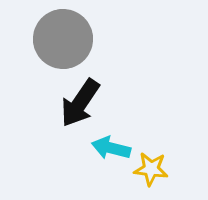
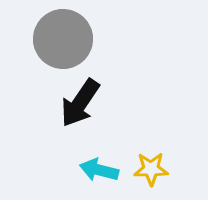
cyan arrow: moved 12 px left, 22 px down
yellow star: rotated 8 degrees counterclockwise
